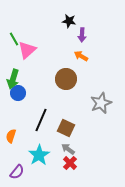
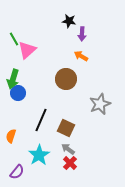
purple arrow: moved 1 px up
gray star: moved 1 px left, 1 px down
